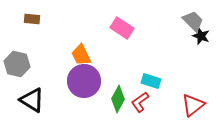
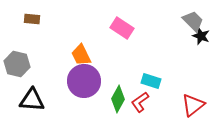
black triangle: rotated 28 degrees counterclockwise
